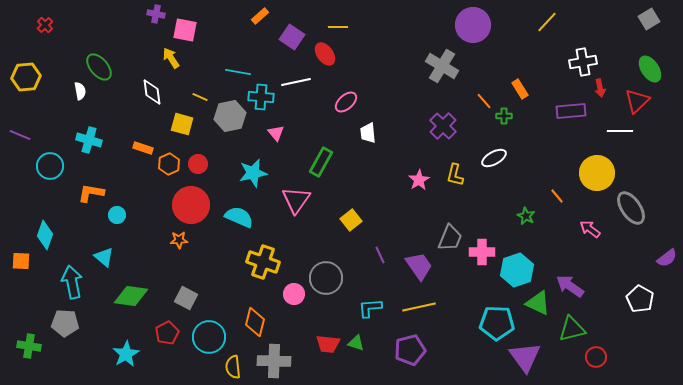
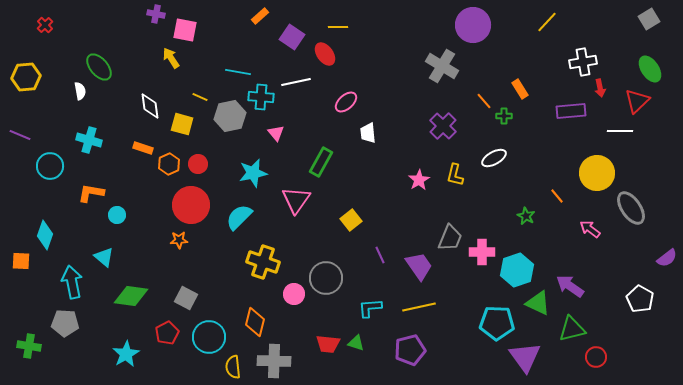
white diamond at (152, 92): moved 2 px left, 14 px down
cyan semicircle at (239, 217): rotated 68 degrees counterclockwise
